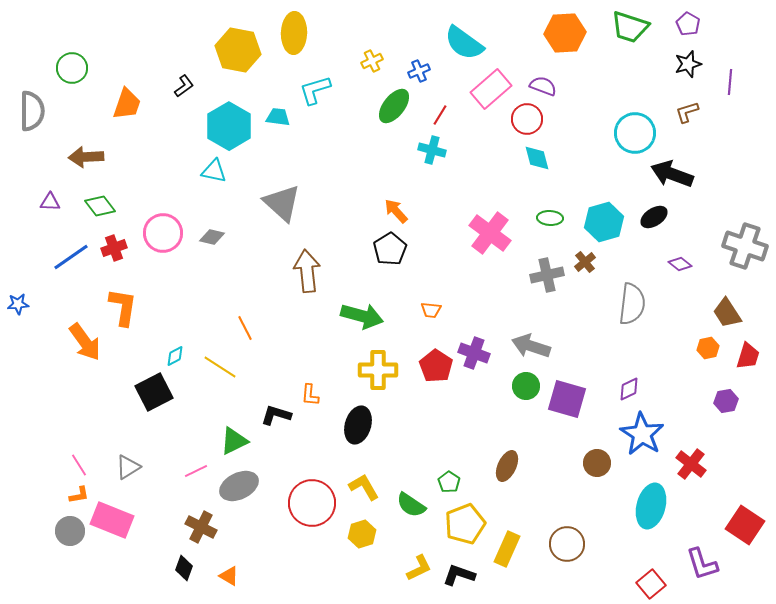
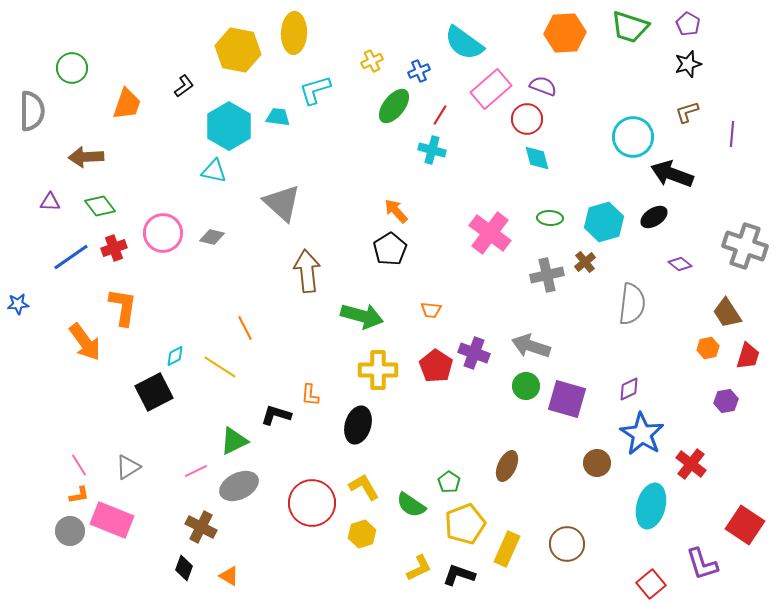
purple line at (730, 82): moved 2 px right, 52 px down
cyan circle at (635, 133): moved 2 px left, 4 px down
